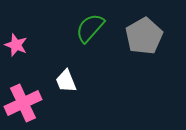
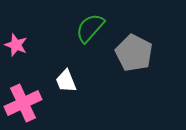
gray pentagon: moved 10 px left, 17 px down; rotated 15 degrees counterclockwise
